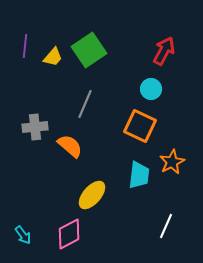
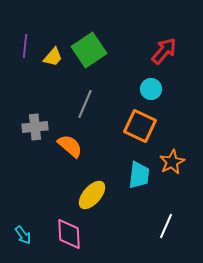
red arrow: rotated 12 degrees clockwise
pink diamond: rotated 64 degrees counterclockwise
